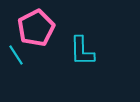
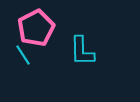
cyan line: moved 7 px right
